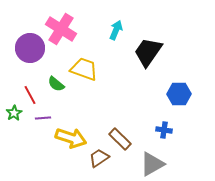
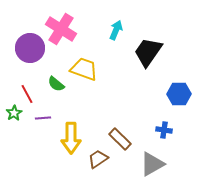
red line: moved 3 px left, 1 px up
yellow arrow: rotated 72 degrees clockwise
brown trapezoid: moved 1 px left, 1 px down
